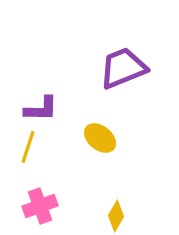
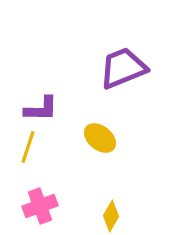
yellow diamond: moved 5 px left
